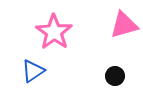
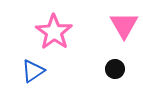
pink triangle: rotated 44 degrees counterclockwise
black circle: moved 7 px up
